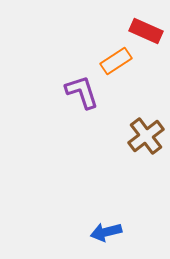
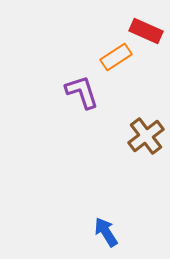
orange rectangle: moved 4 px up
blue arrow: rotated 72 degrees clockwise
